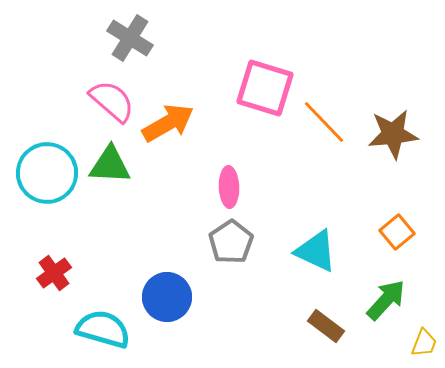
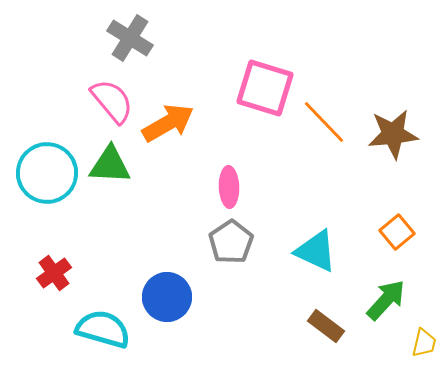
pink semicircle: rotated 9 degrees clockwise
yellow trapezoid: rotated 8 degrees counterclockwise
